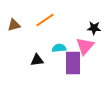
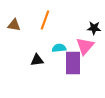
orange line: rotated 36 degrees counterclockwise
brown triangle: rotated 24 degrees clockwise
